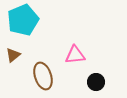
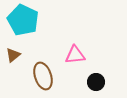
cyan pentagon: rotated 24 degrees counterclockwise
